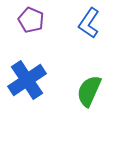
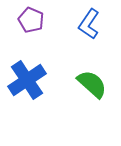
blue L-shape: moved 1 px down
green semicircle: moved 3 px right, 7 px up; rotated 108 degrees clockwise
